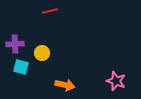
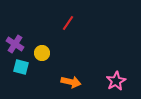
red line: moved 18 px right, 12 px down; rotated 42 degrees counterclockwise
purple cross: rotated 36 degrees clockwise
pink star: rotated 24 degrees clockwise
orange arrow: moved 6 px right, 3 px up
